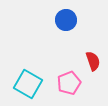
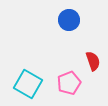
blue circle: moved 3 px right
